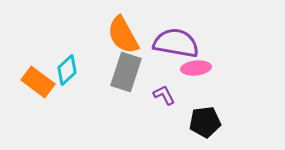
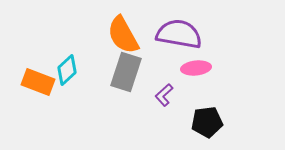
purple semicircle: moved 3 px right, 9 px up
orange rectangle: rotated 16 degrees counterclockwise
purple L-shape: rotated 105 degrees counterclockwise
black pentagon: moved 2 px right
